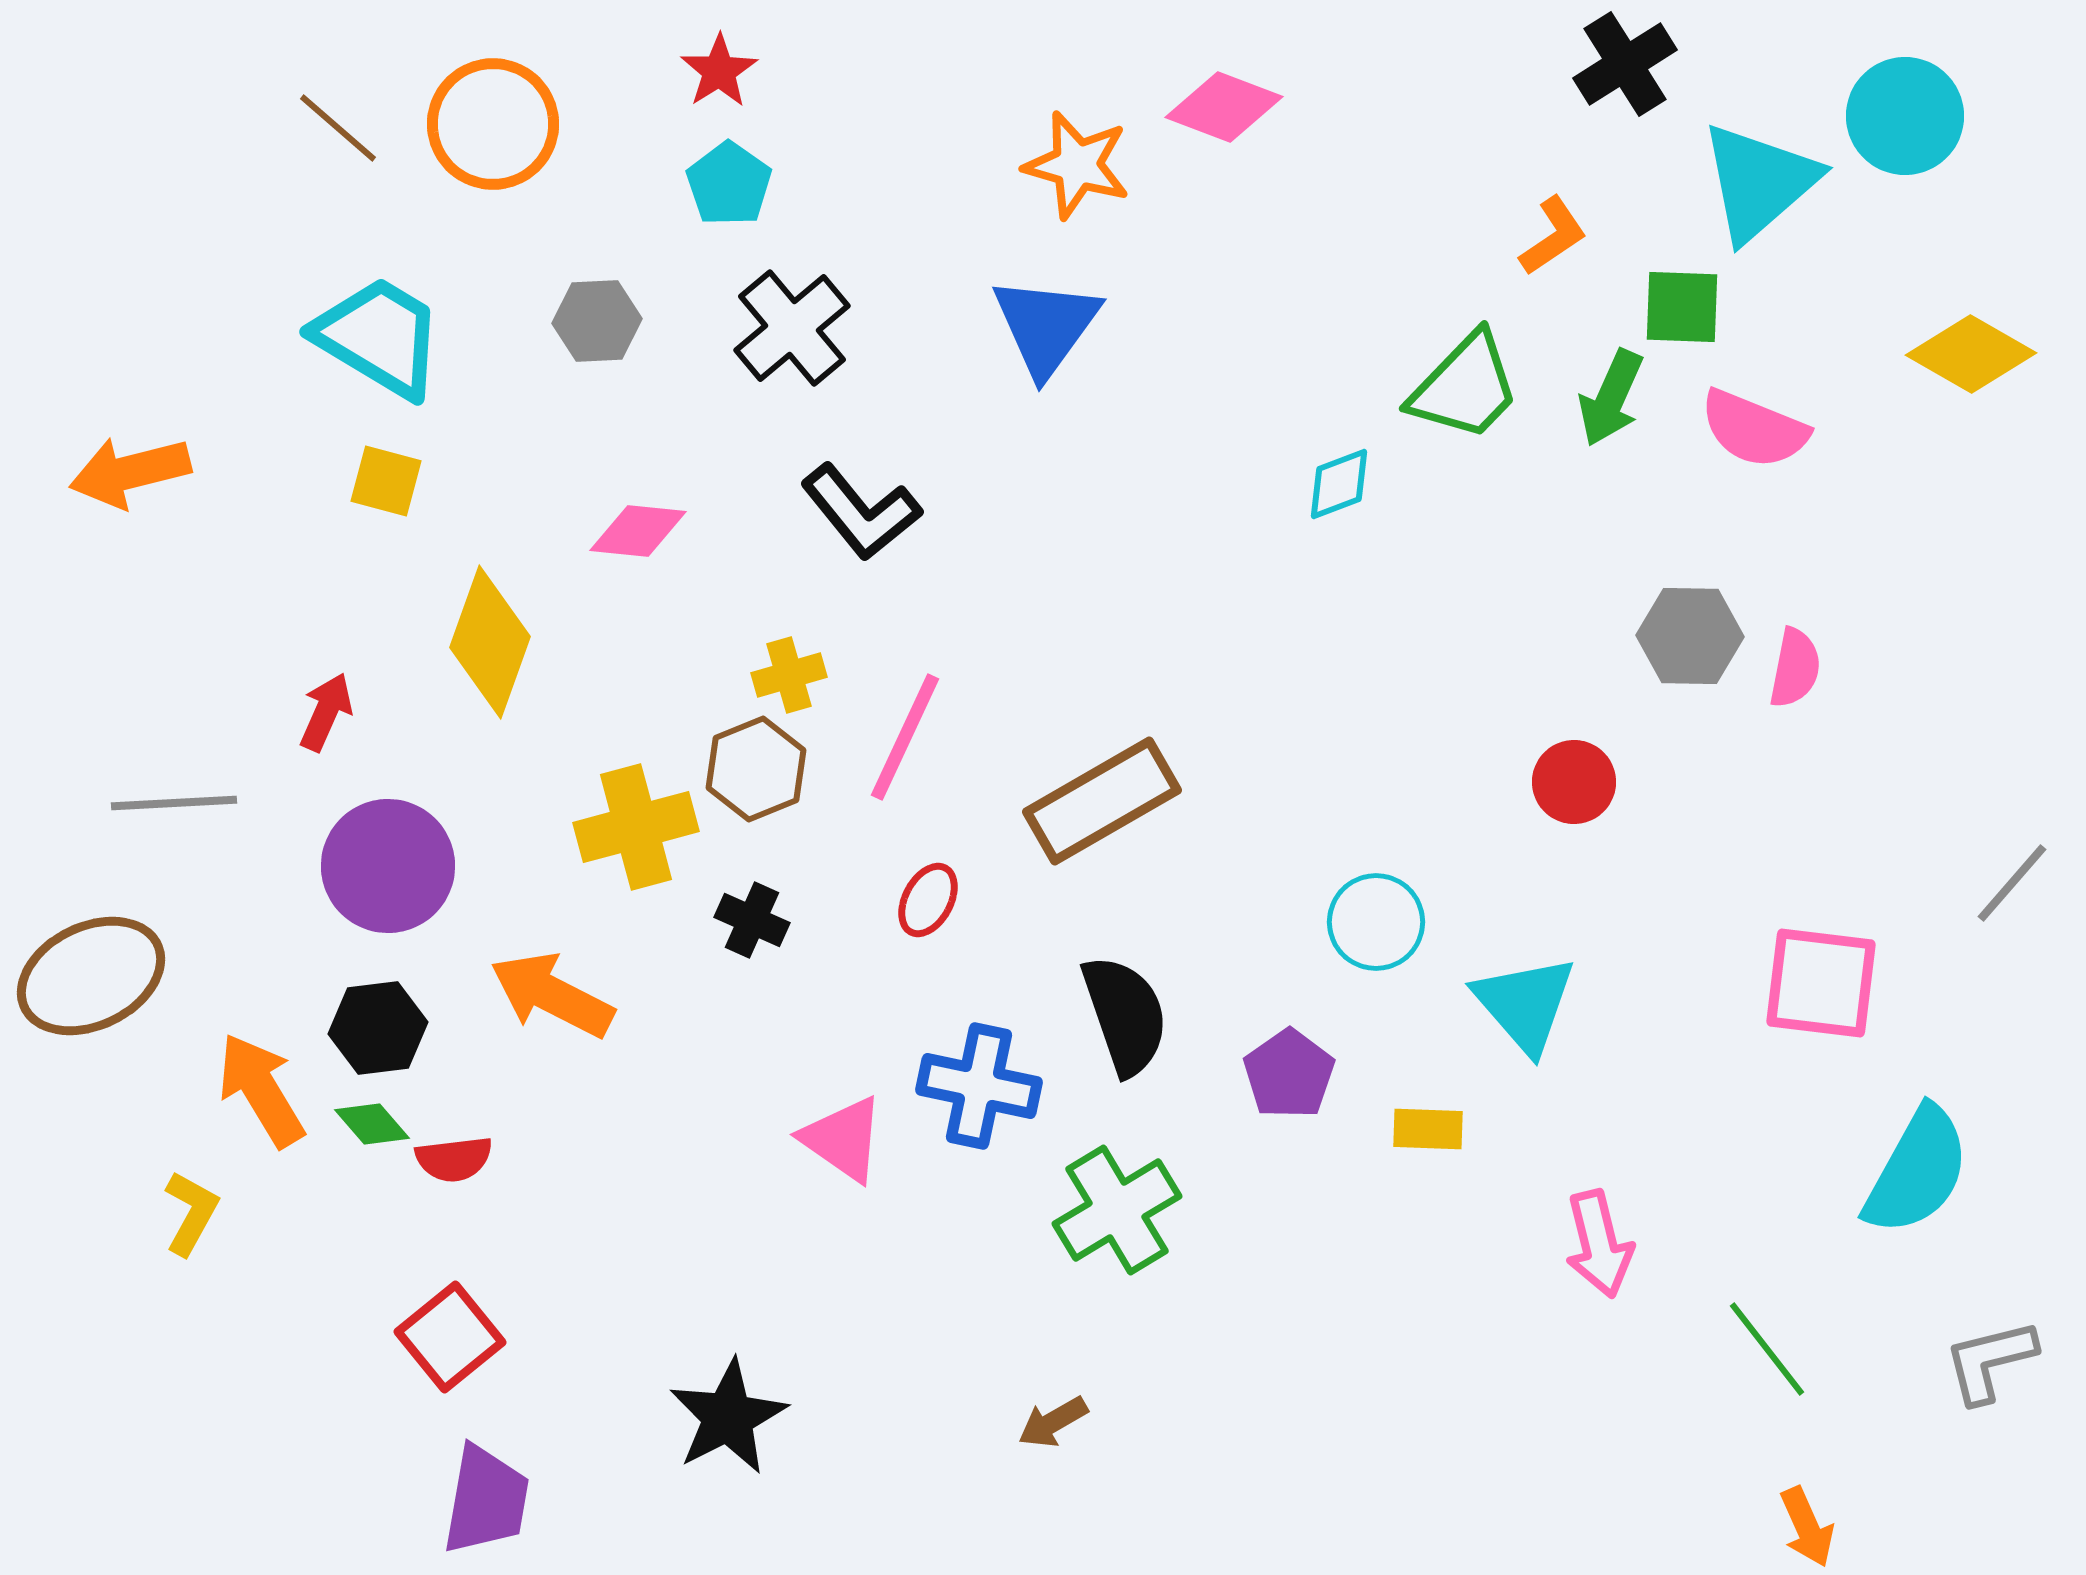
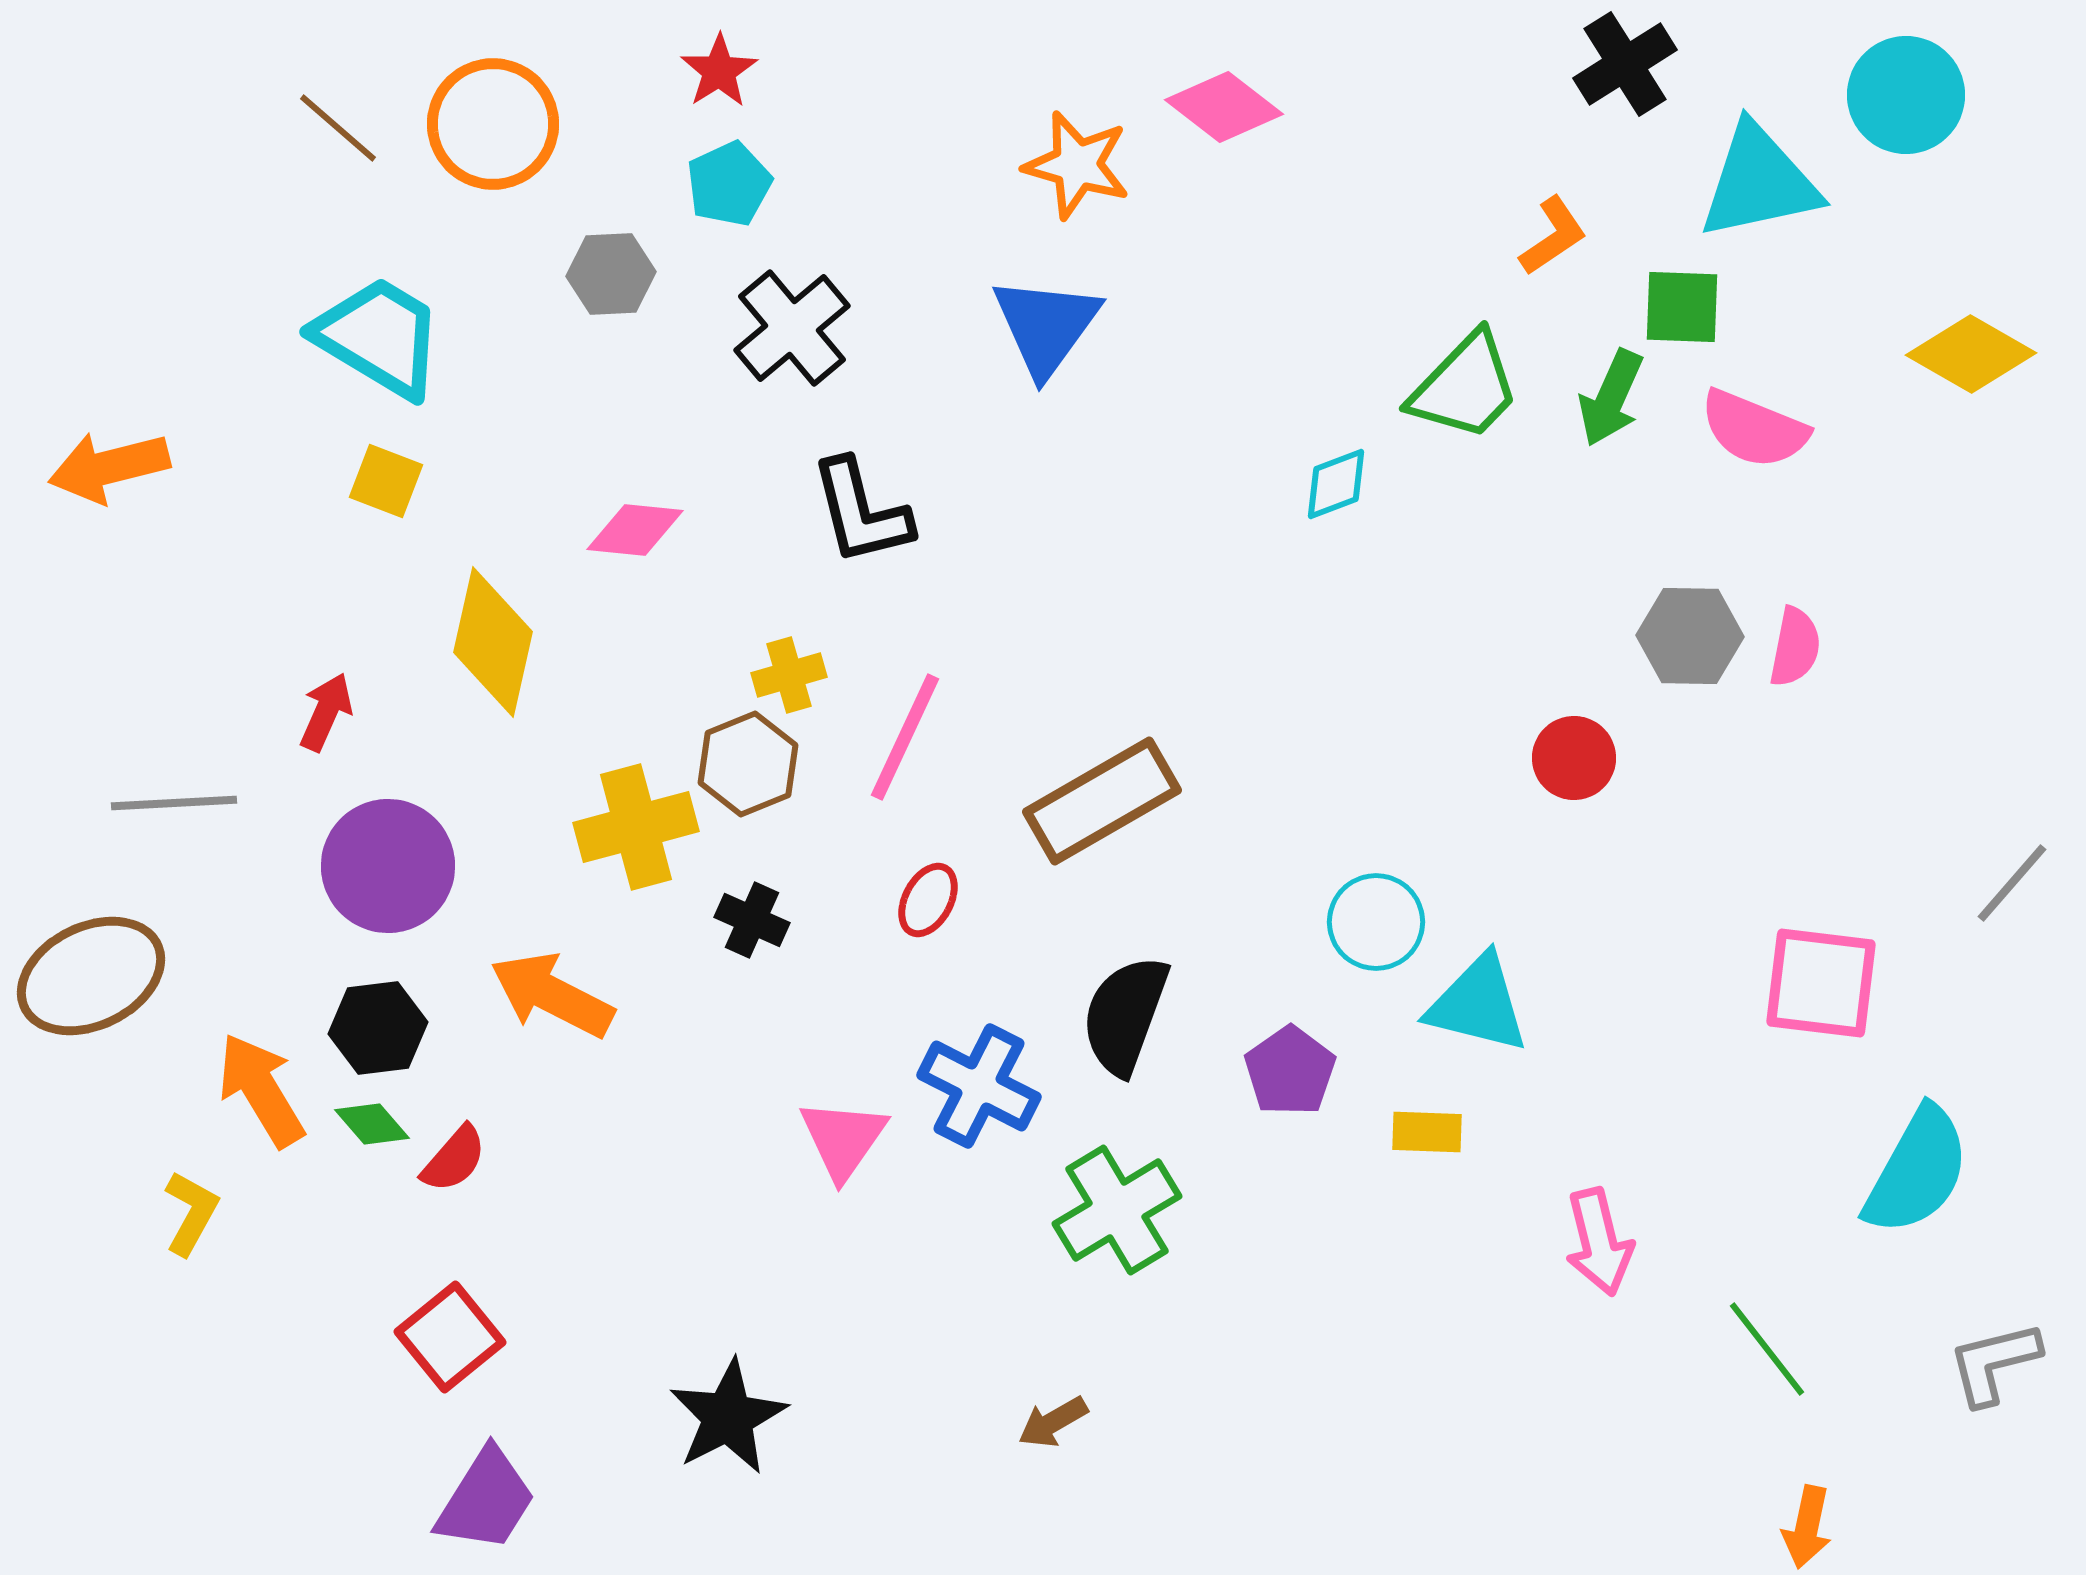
pink diamond at (1224, 107): rotated 17 degrees clockwise
cyan circle at (1905, 116): moved 1 px right, 21 px up
cyan triangle at (1759, 182): rotated 29 degrees clockwise
cyan pentagon at (729, 184): rotated 12 degrees clockwise
gray hexagon at (597, 321): moved 14 px right, 47 px up
orange arrow at (130, 472): moved 21 px left, 5 px up
yellow square at (386, 481): rotated 6 degrees clockwise
cyan diamond at (1339, 484): moved 3 px left
black L-shape at (861, 512): rotated 25 degrees clockwise
pink diamond at (638, 531): moved 3 px left, 1 px up
yellow diamond at (490, 642): moved 3 px right; rotated 7 degrees counterclockwise
pink semicircle at (1795, 668): moved 21 px up
brown hexagon at (756, 769): moved 8 px left, 5 px up
red circle at (1574, 782): moved 24 px up
cyan triangle at (1525, 1004): moved 47 px left; rotated 35 degrees counterclockwise
black semicircle at (1125, 1015): rotated 141 degrees counterclockwise
purple pentagon at (1289, 1074): moved 1 px right, 3 px up
blue cross at (979, 1086): rotated 15 degrees clockwise
yellow rectangle at (1428, 1129): moved 1 px left, 3 px down
pink triangle at (843, 1139): rotated 30 degrees clockwise
red semicircle at (454, 1159): rotated 42 degrees counterclockwise
pink arrow at (1599, 1244): moved 2 px up
gray L-shape at (1990, 1361): moved 4 px right, 2 px down
purple trapezoid at (486, 1500): rotated 22 degrees clockwise
orange arrow at (1807, 1527): rotated 36 degrees clockwise
